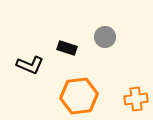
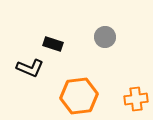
black rectangle: moved 14 px left, 4 px up
black L-shape: moved 3 px down
